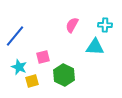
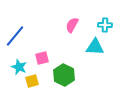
pink square: moved 1 px left, 1 px down
